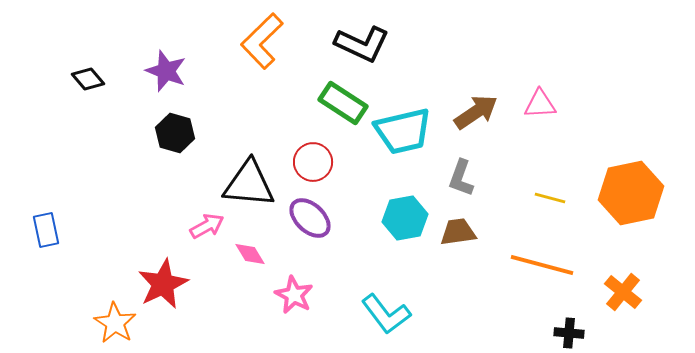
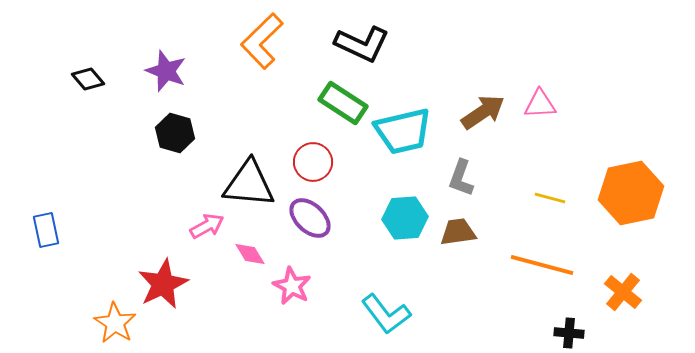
brown arrow: moved 7 px right
cyan hexagon: rotated 6 degrees clockwise
pink star: moved 2 px left, 9 px up
